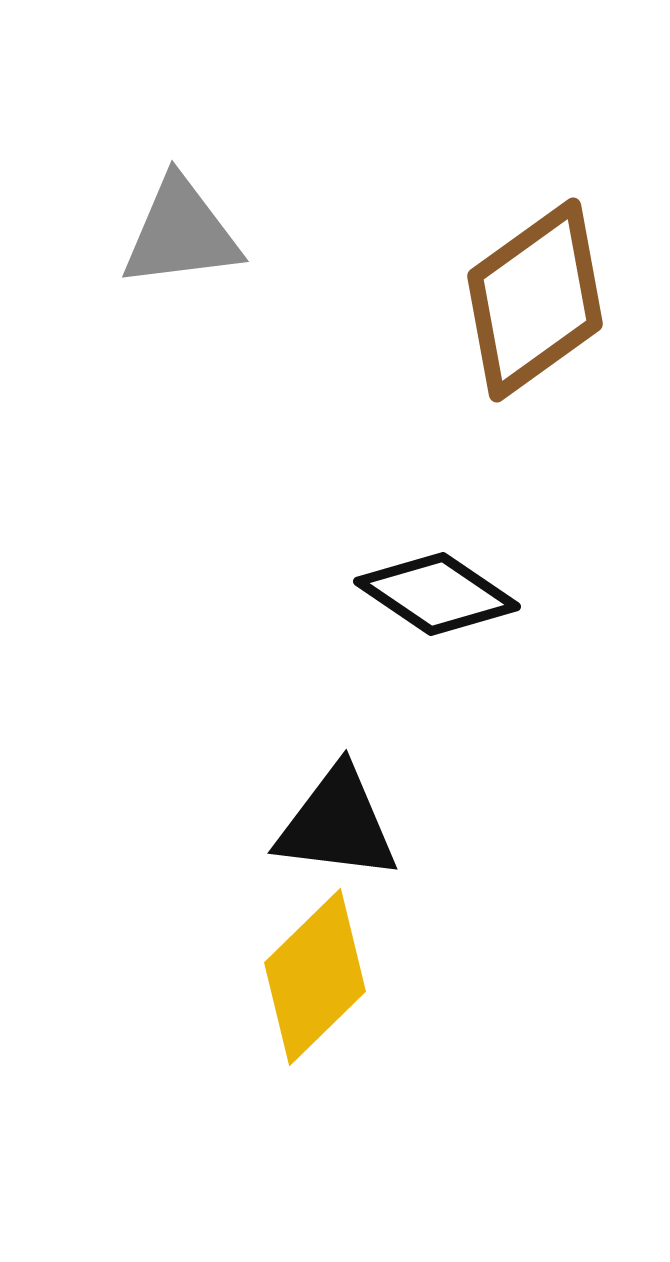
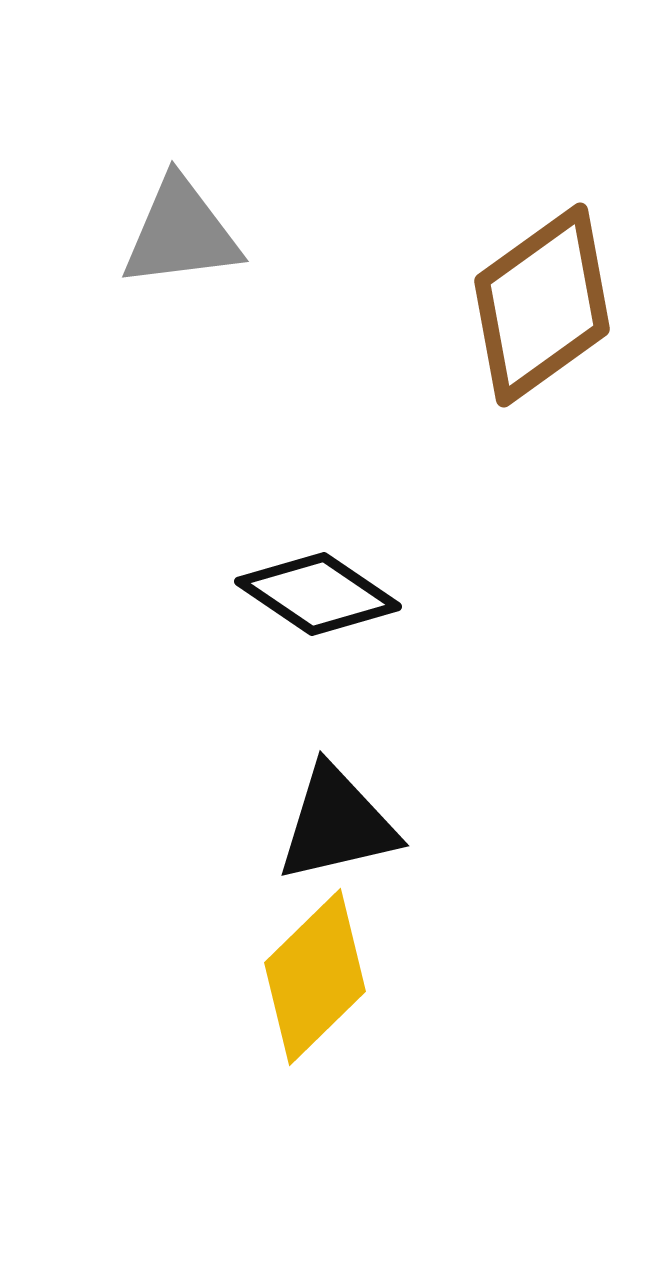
brown diamond: moved 7 px right, 5 px down
black diamond: moved 119 px left
black triangle: rotated 20 degrees counterclockwise
